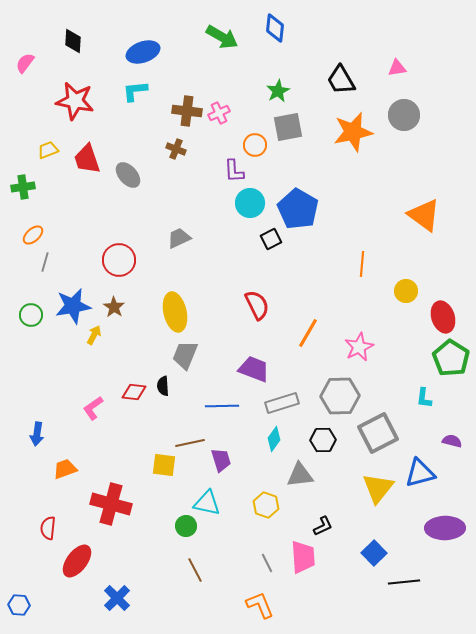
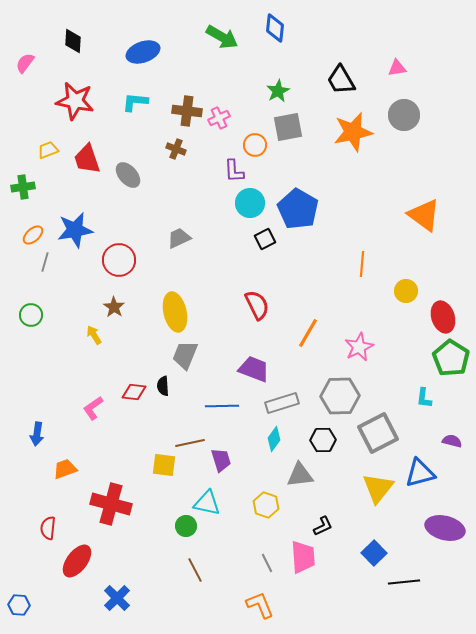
cyan L-shape at (135, 91): moved 11 px down; rotated 12 degrees clockwise
pink cross at (219, 113): moved 5 px down
black square at (271, 239): moved 6 px left
blue star at (73, 306): moved 2 px right, 76 px up
yellow arrow at (94, 335): rotated 60 degrees counterclockwise
purple ellipse at (445, 528): rotated 15 degrees clockwise
